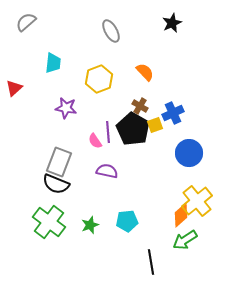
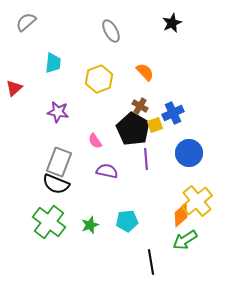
purple star: moved 8 px left, 4 px down
purple line: moved 38 px right, 27 px down
